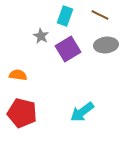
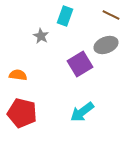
brown line: moved 11 px right
gray ellipse: rotated 15 degrees counterclockwise
purple square: moved 12 px right, 15 px down
